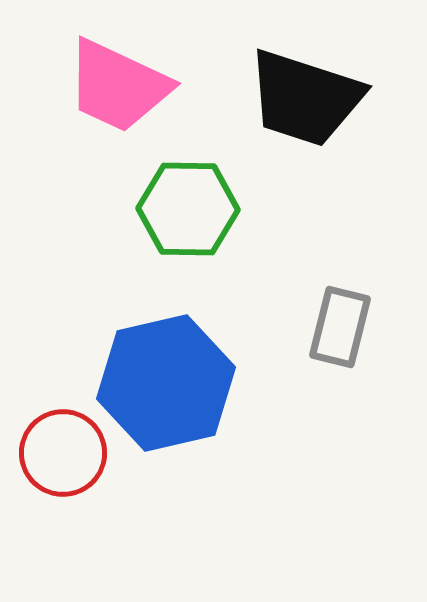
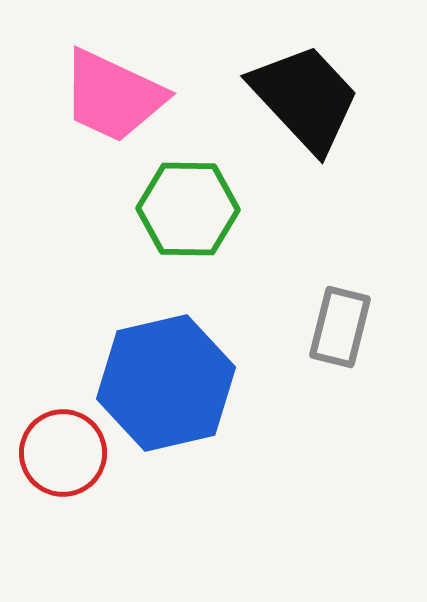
pink trapezoid: moved 5 px left, 10 px down
black trapezoid: rotated 151 degrees counterclockwise
